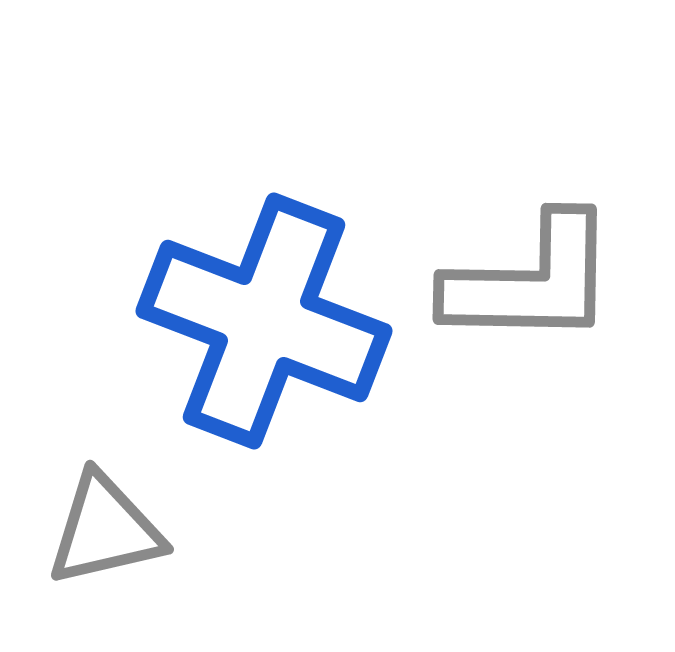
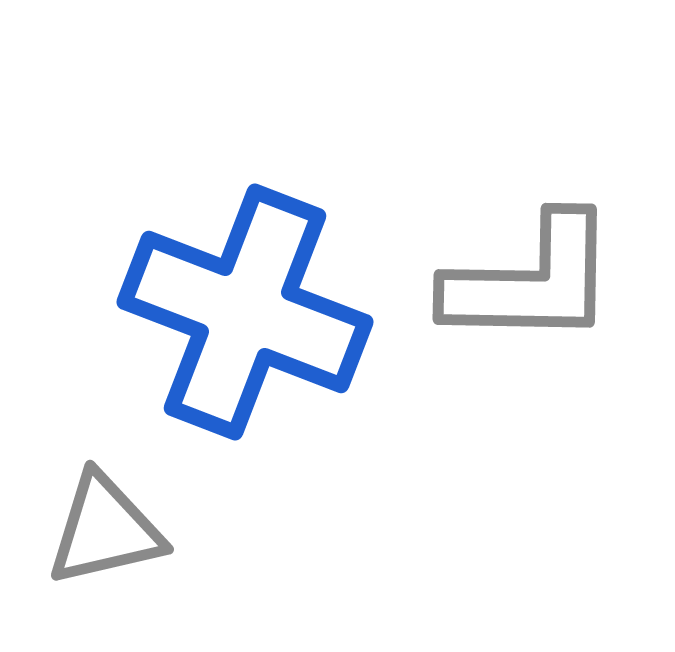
blue cross: moved 19 px left, 9 px up
